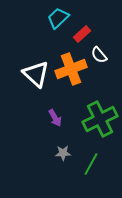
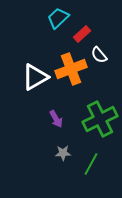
white triangle: moved 1 px left, 3 px down; rotated 48 degrees clockwise
purple arrow: moved 1 px right, 1 px down
